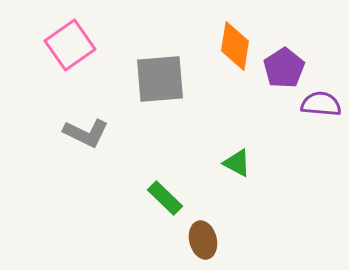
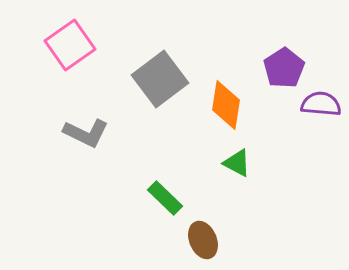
orange diamond: moved 9 px left, 59 px down
gray square: rotated 32 degrees counterclockwise
brown ellipse: rotated 9 degrees counterclockwise
